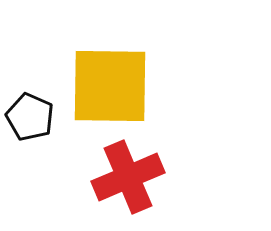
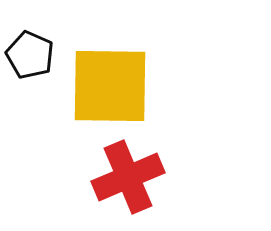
black pentagon: moved 62 px up
